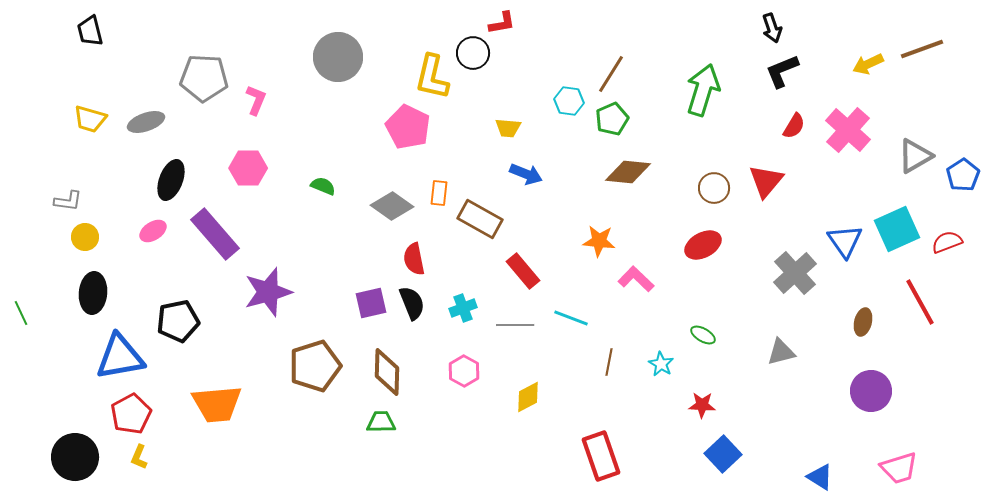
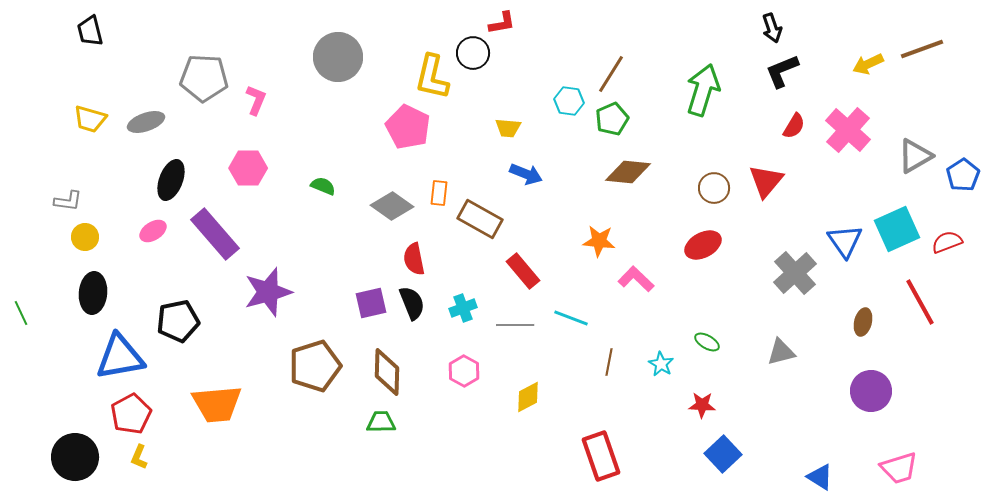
green ellipse at (703, 335): moved 4 px right, 7 px down
